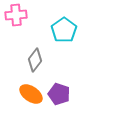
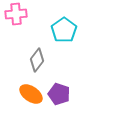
pink cross: moved 1 px up
gray diamond: moved 2 px right
